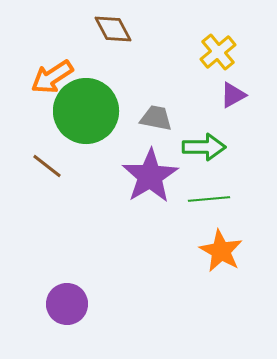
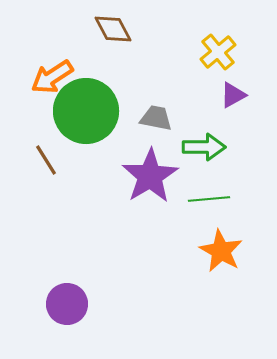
brown line: moved 1 px left, 6 px up; rotated 20 degrees clockwise
